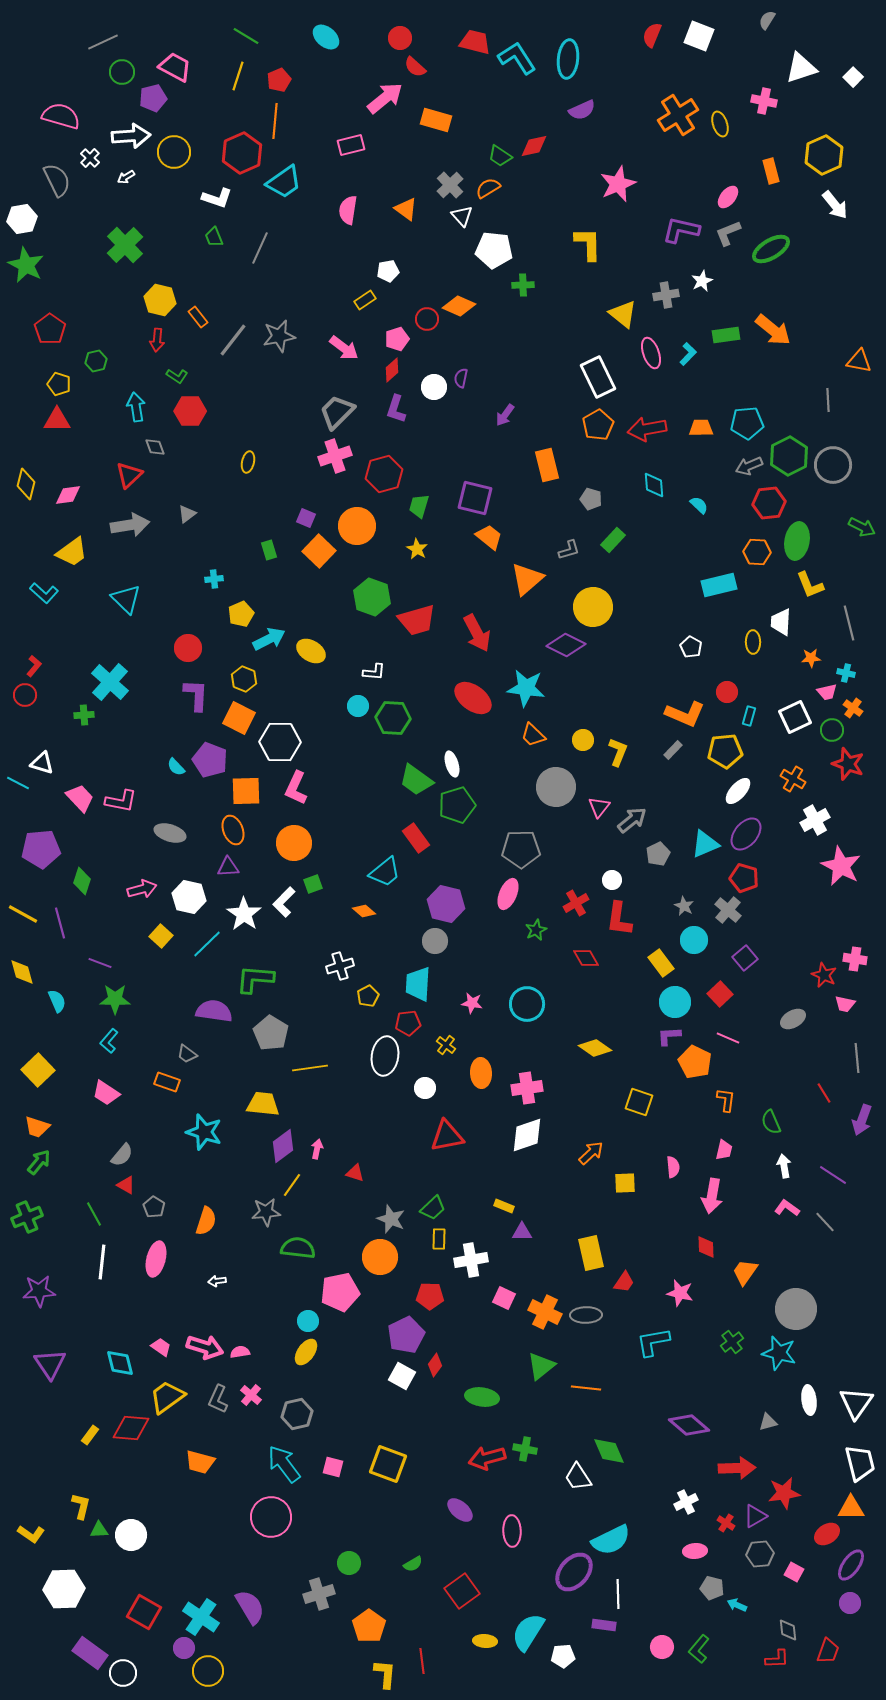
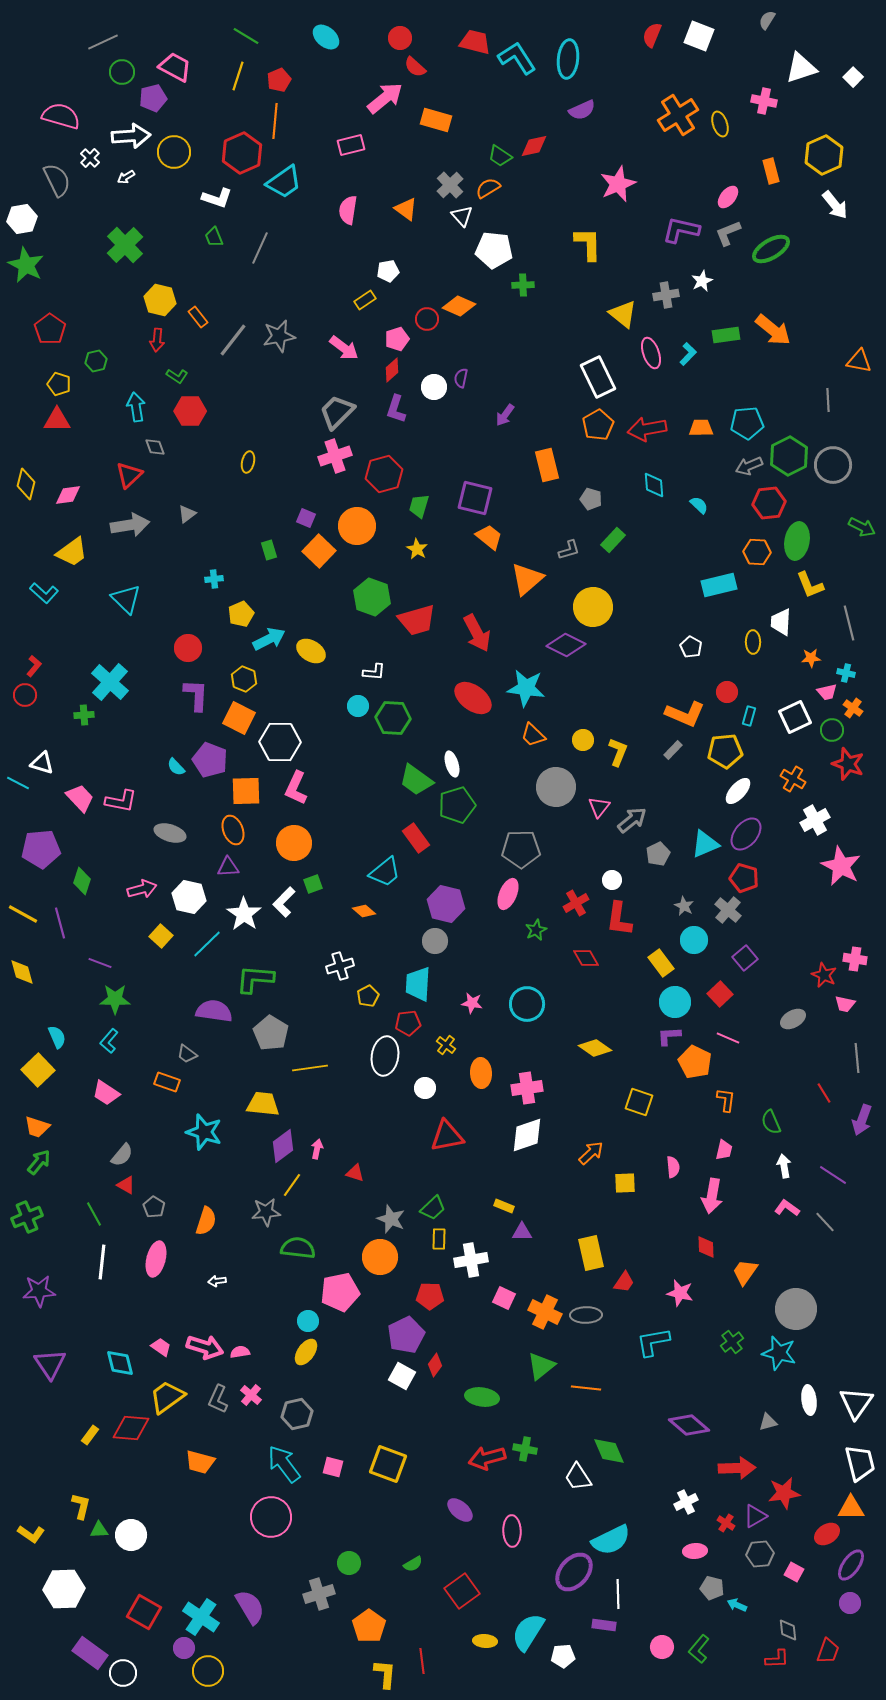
cyan semicircle at (57, 1001): moved 36 px down
